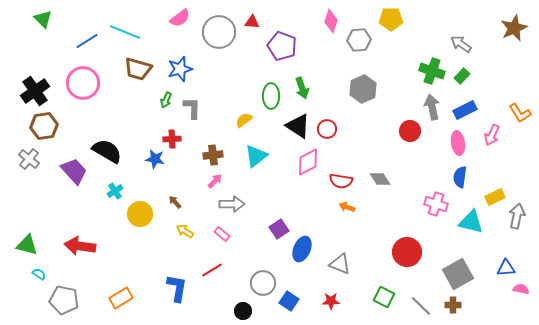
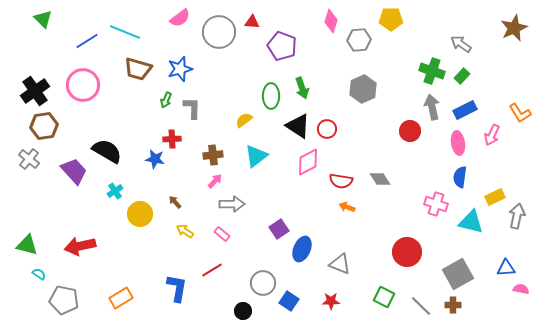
pink circle at (83, 83): moved 2 px down
red arrow at (80, 246): rotated 20 degrees counterclockwise
